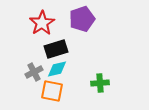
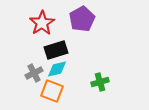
purple pentagon: rotated 10 degrees counterclockwise
black rectangle: moved 1 px down
gray cross: moved 1 px down
green cross: moved 1 px up; rotated 12 degrees counterclockwise
orange square: rotated 10 degrees clockwise
